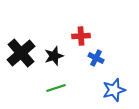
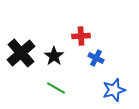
black star: rotated 18 degrees counterclockwise
green line: rotated 48 degrees clockwise
